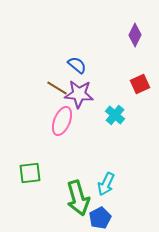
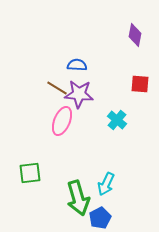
purple diamond: rotated 15 degrees counterclockwise
blue semicircle: rotated 36 degrees counterclockwise
red square: rotated 30 degrees clockwise
cyan cross: moved 2 px right, 5 px down
